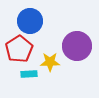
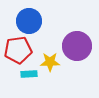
blue circle: moved 1 px left
red pentagon: moved 1 px left, 1 px down; rotated 24 degrees clockwise
